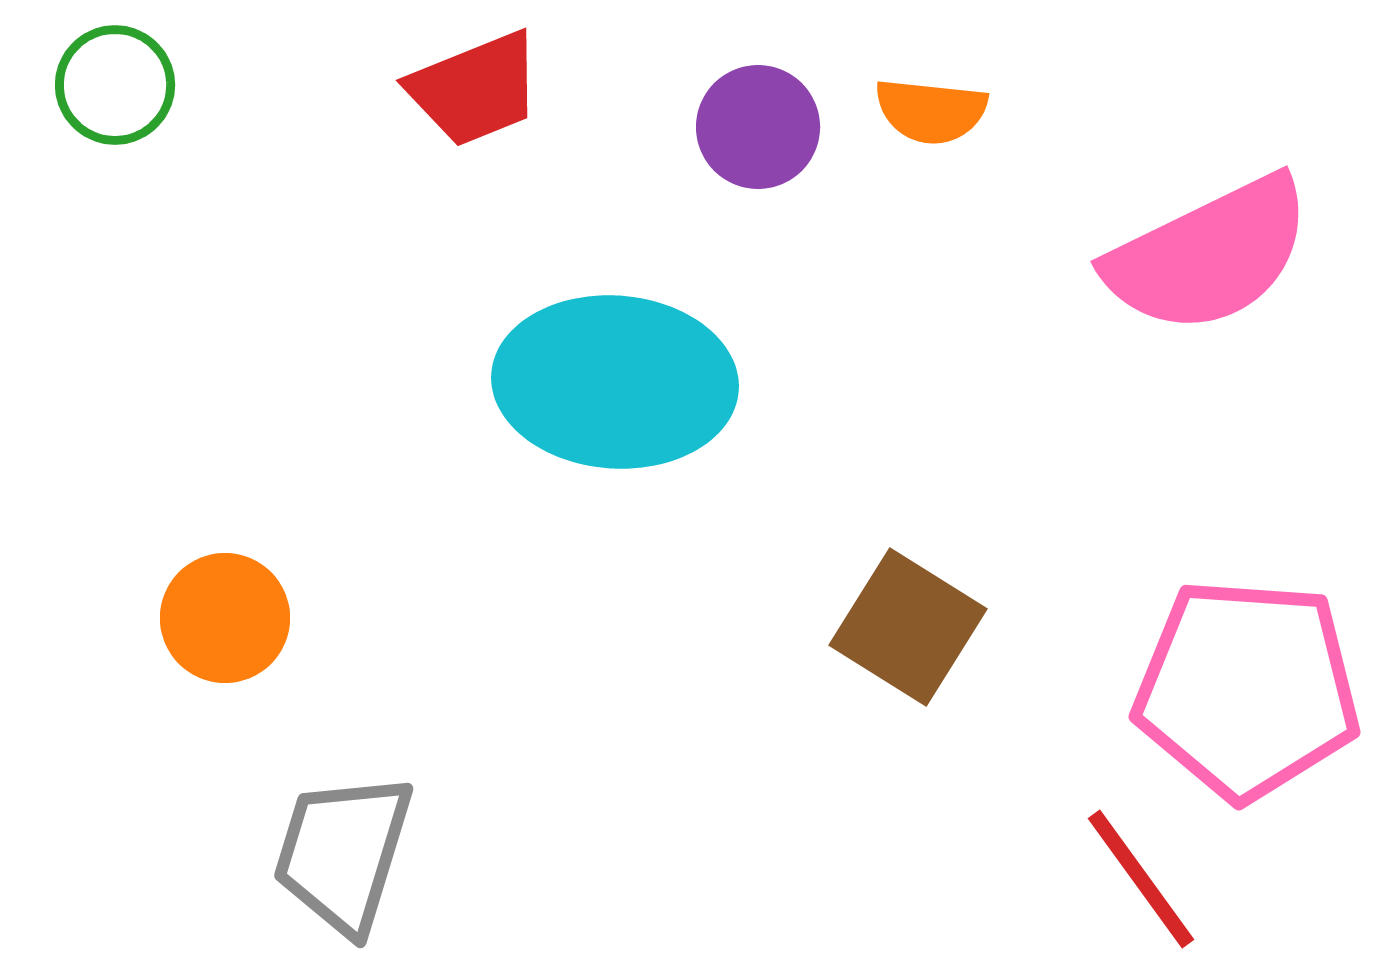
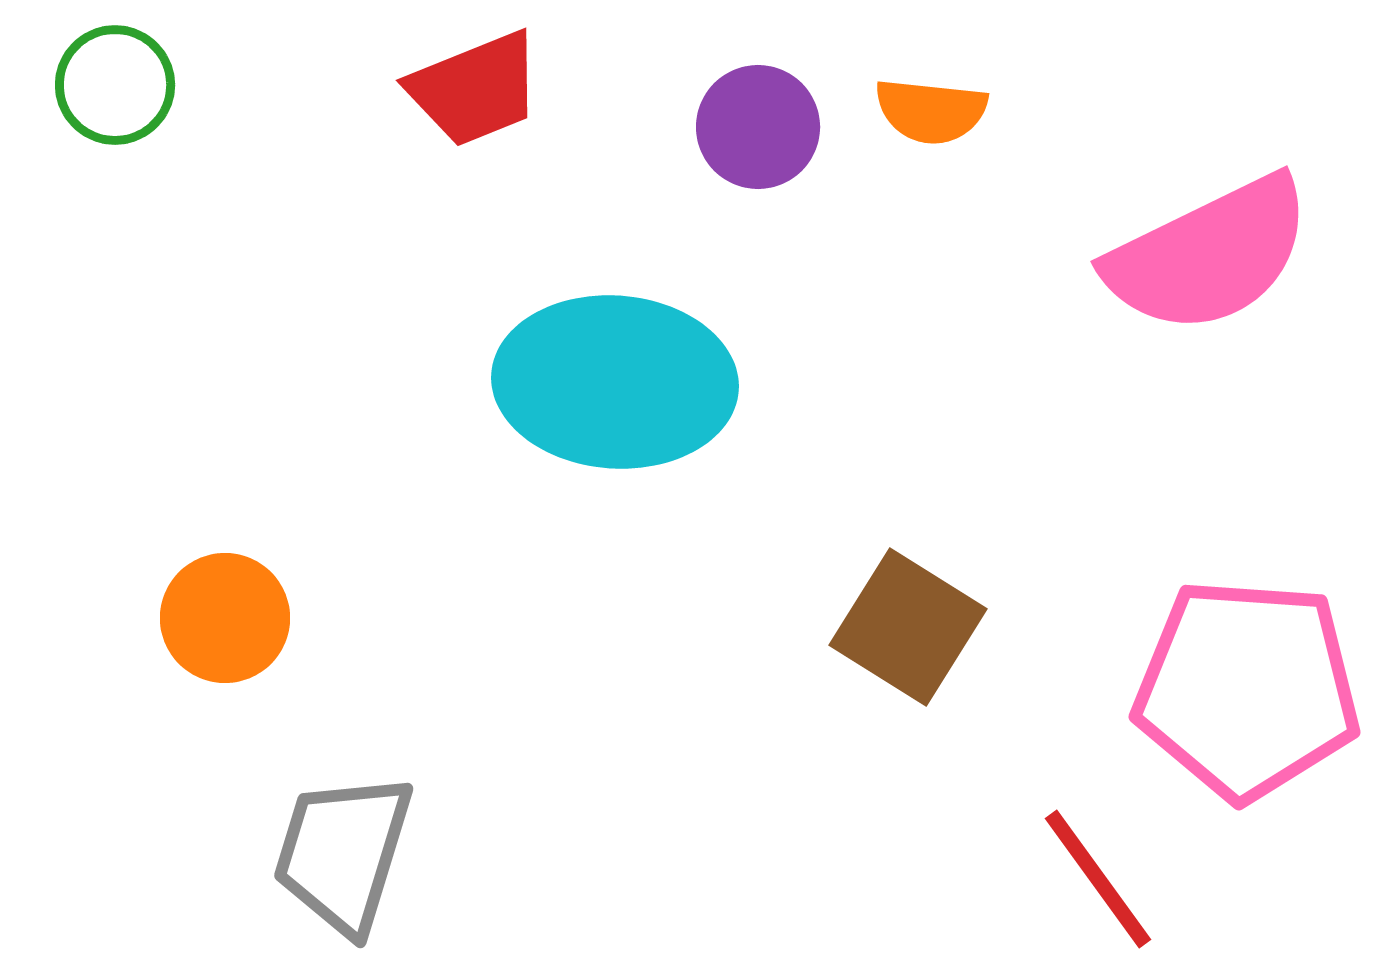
red line: moved 43 px left
